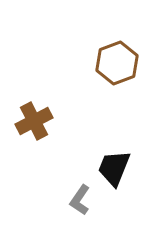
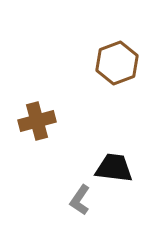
brown cross: moved 3 px right; rotated 12 degrees clockwise
black trapezoid: rotated 75 degrees clockwise
